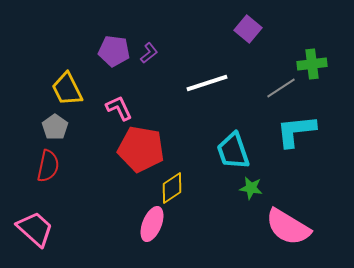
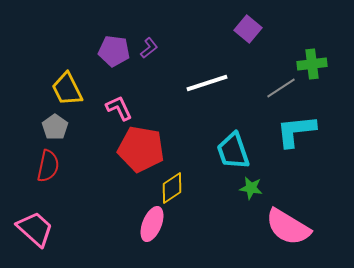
purple L-shape: moved 5 px up
